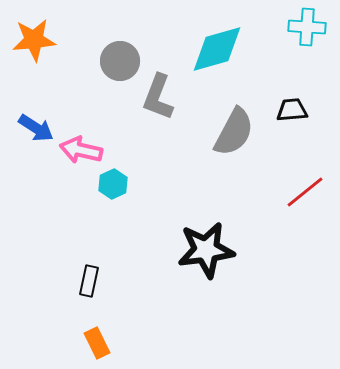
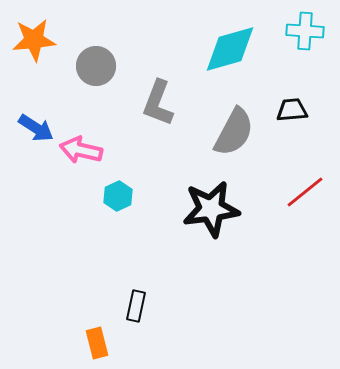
cyan cross: moved 2 px left, 4 px down
cyan diamond: moved 13 px right
gray circle: moved 24 px left, 5 px down
gray L-shape: moved 6 px down
cyan hexagon: moved 5 px right, 12 px down
black star: moved 5 px right, 41 px up
black rectangle: moved 47 px right, 25 px down
orange rectangle: rotated 12 degrees clockwise
